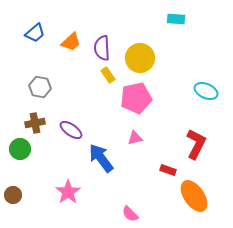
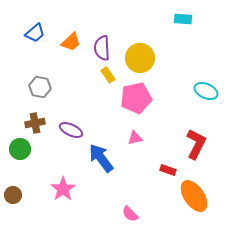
cyan rectangle: moved 7 px right
purple ellipse: rotated 10 degrees counterclockwise
pink star: moved 5 px left, 3 px up
